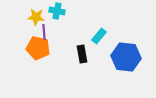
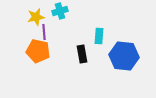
cyan cross: moved 3 px right; rotated 28 degrees counterclockwise
yellow star: rotated 18 degrees counterclockwise
cyan rectangle: rotated 35 degrees counterclockwise
orange pentagon: moved 3 px down
blue hexagon: moved 2 px left, 1 px up
